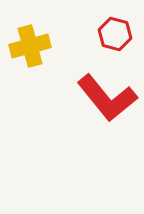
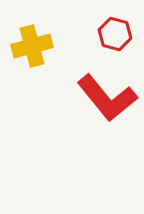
yellow cross: moved 2 px right
